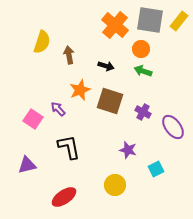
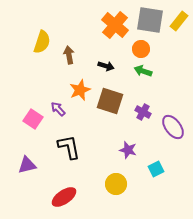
yellow circle: moved 1 px right, 1 px up
